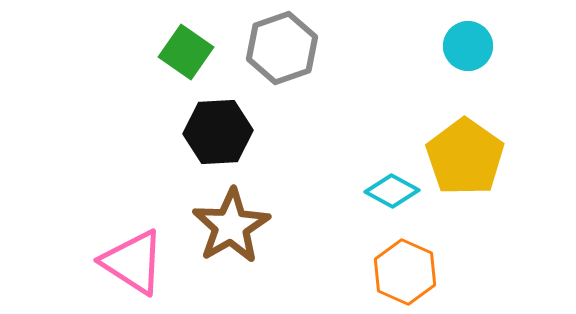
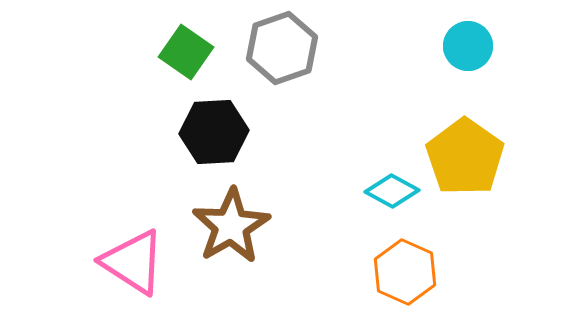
black hexagon: moved 4 px left
